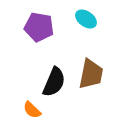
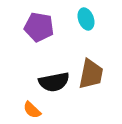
cyan ellipse: rotated 35 degrees clockwise
black semicircle: rotated 56 degrees clockwise
